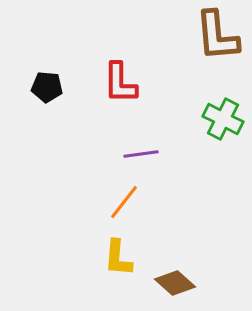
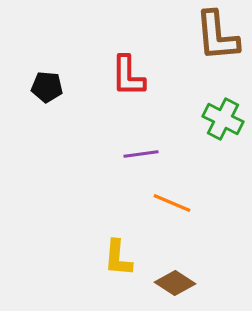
red L-shape: moved 8 px right, 7 px up
orange line: moved 48 px right, 1 px down; rotated 75 degrees clockwise
brown diamond: rotated 9 degrees counterclockwise
